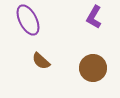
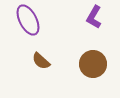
brown circle: moved 4 px up
